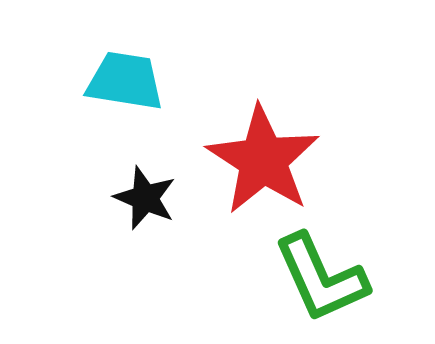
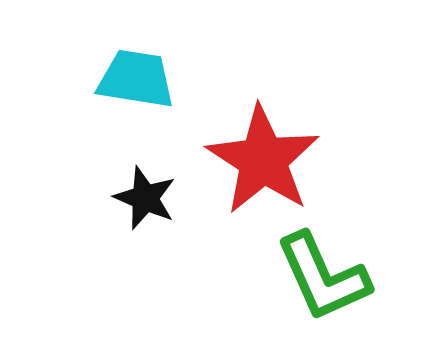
cyan trapezoid: moved 11 px right, 2 px up
green L-shape: moved 2 px right, 1 px up
